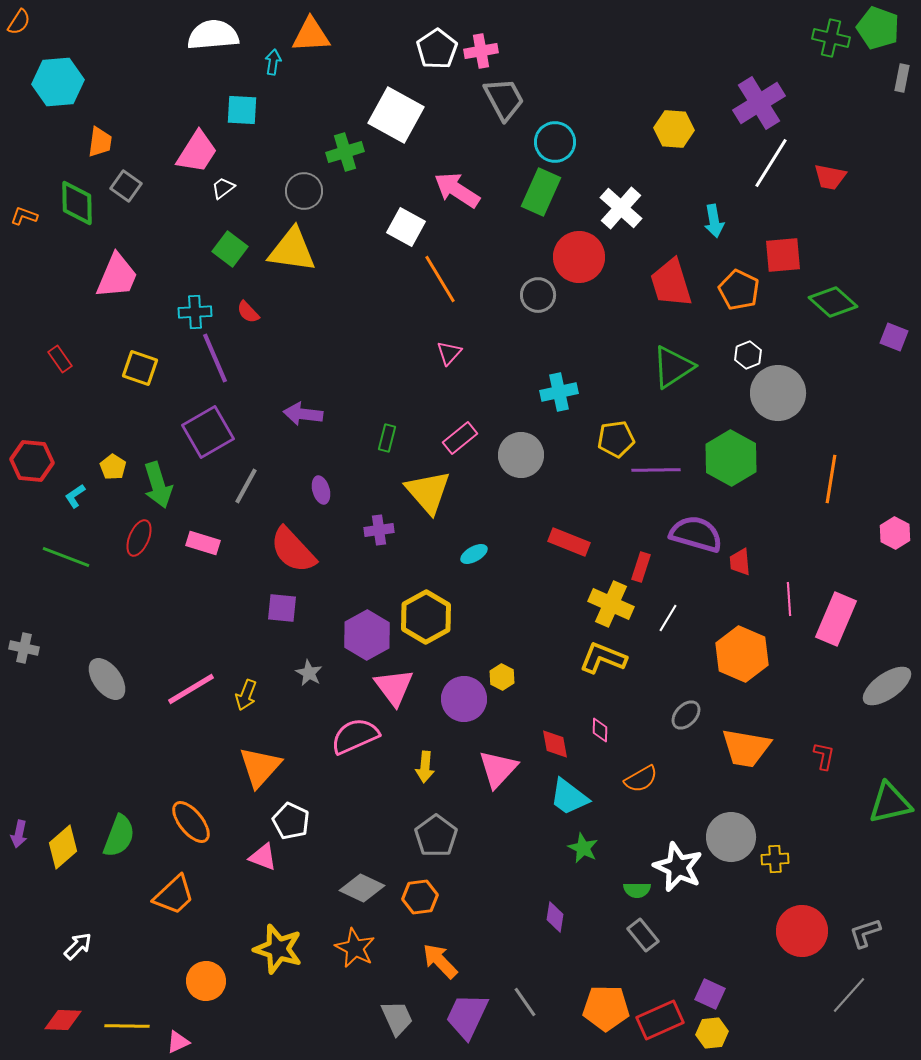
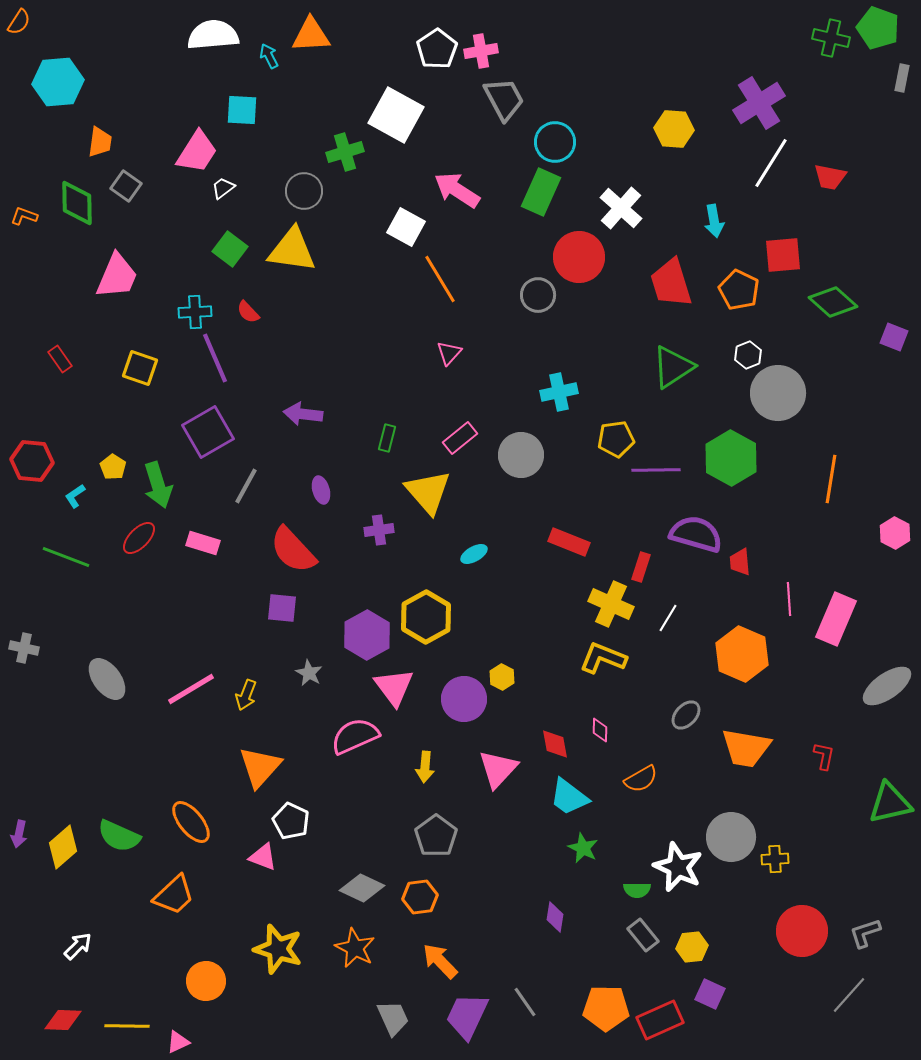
cyan arrow at (273, 62): moved 4 px left, 6 px up; rotated 35 degrees counterclockwise
red ellipse at (139, 538): rotated 21 degrees clockwise
green semicircle at (119, 836): rotated 93 degrees clockwise
gray trapezoid at (397, 1018): moved 4 px left
yellow hexagon at (712, 1033): moved 20 px left, 86 px up
